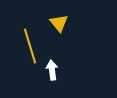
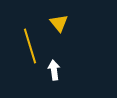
white arrow: moved 2 px right
